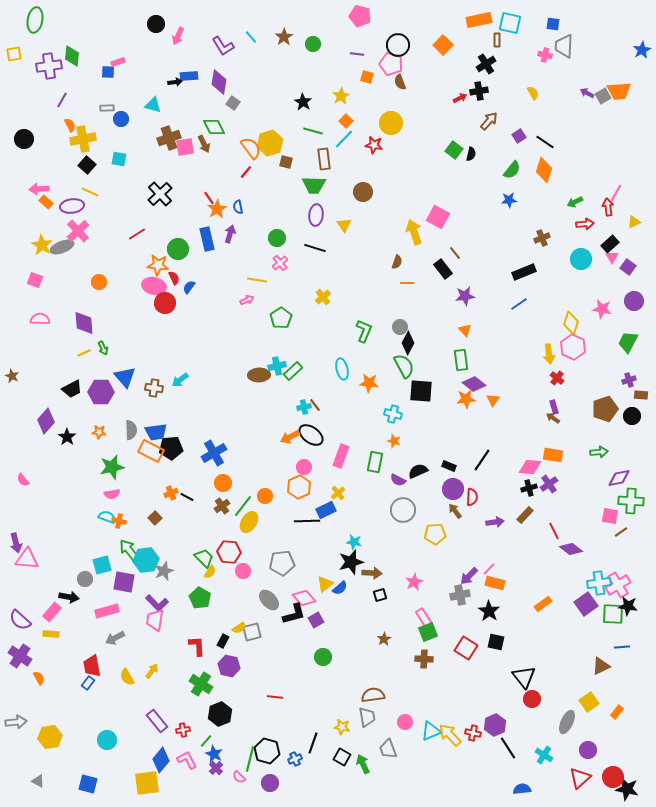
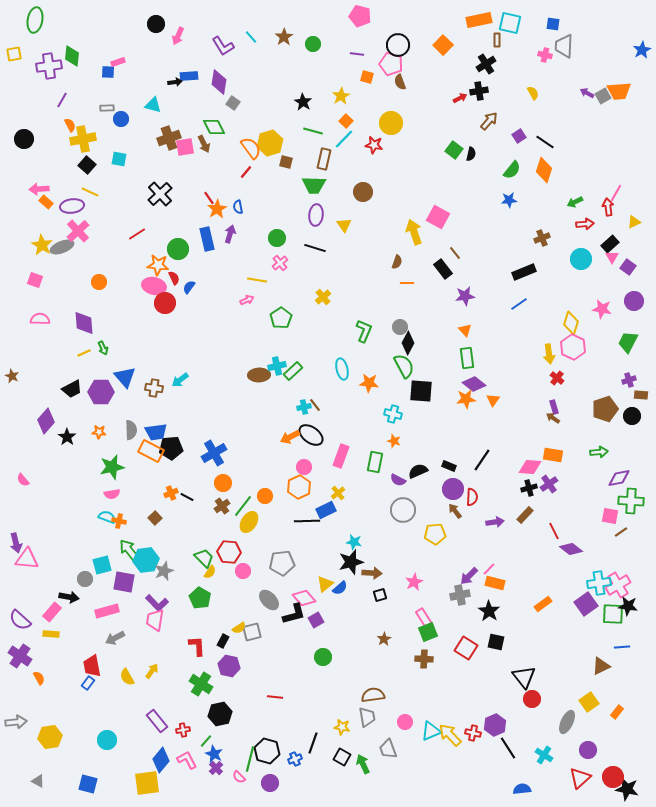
brown rectangle at (324, 159): rotated 20 degrees clockwise
green rectangle at (461, 360): moved 6 px right, 2 px up
black hexagon at (220, 714): rotated 10 degrees clockwise
